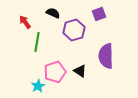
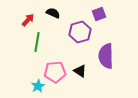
red arrow: moved 3 px right, 2 px up; rotated 80 degrees clockwise
purple hexagon: moved 6 px right, 2 px down
pink pentagon: rotated 15 degrees clockwise
